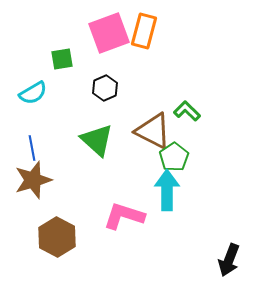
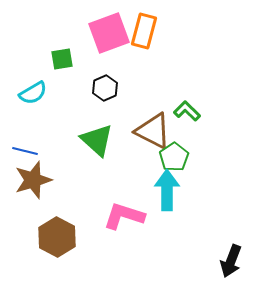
blue line: moved 7 px left, 3 px down; rotated 65 degrees counterclockwise
black arrow: moved 2 px right, 1 px down
